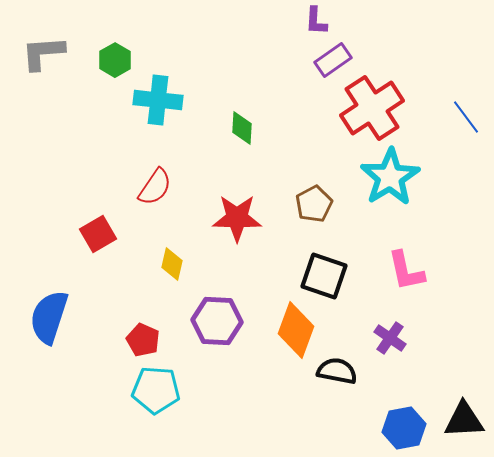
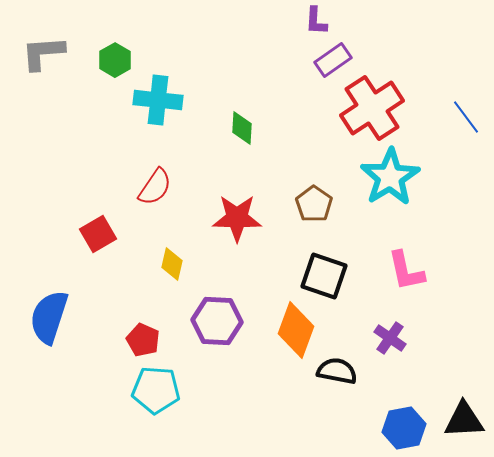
brown pentagon: rotated 9 degrees counterclockwise
